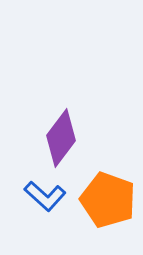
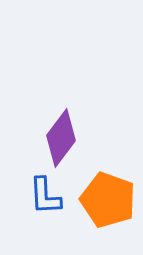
blue L-shape: rotated 45 degrees clockwise
